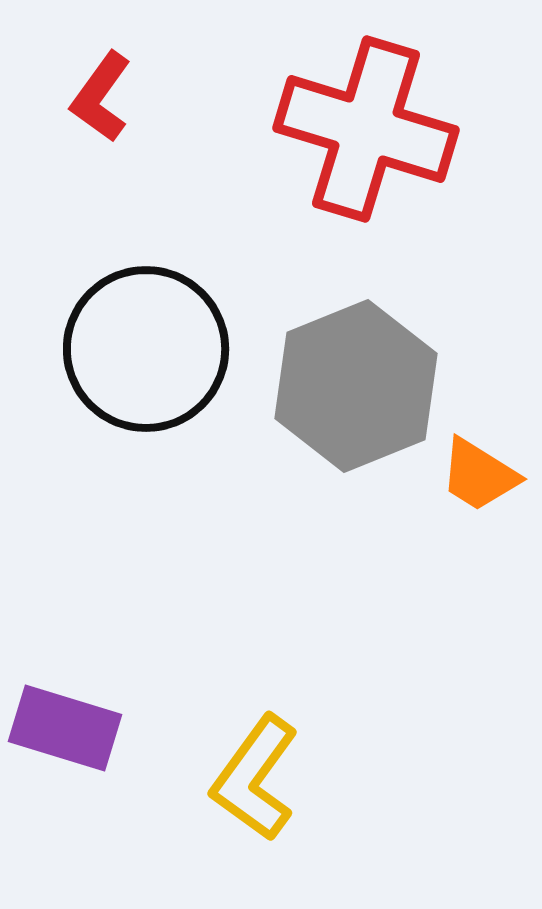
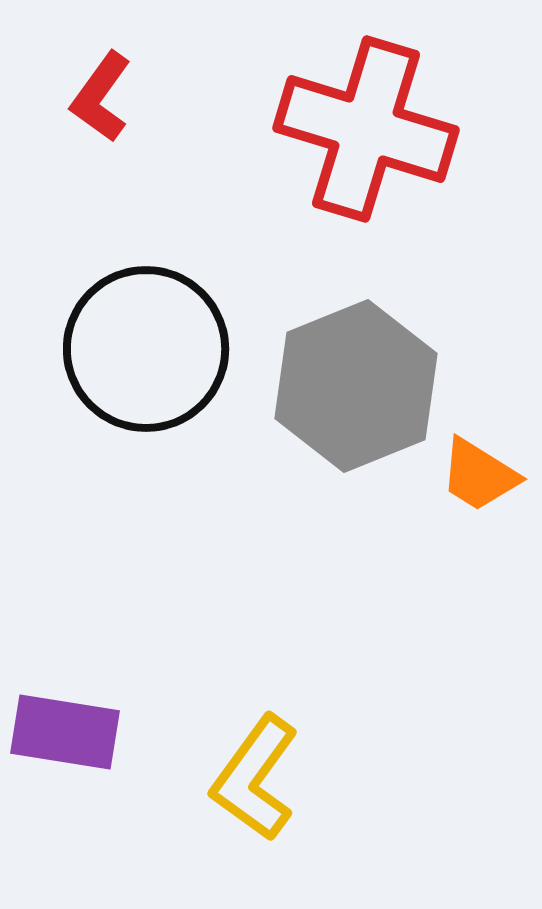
purple rectangle: moved 4 px down; rotated 8 degrees counterclockwise
